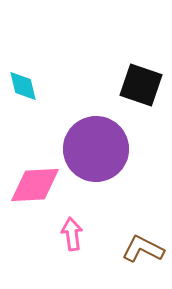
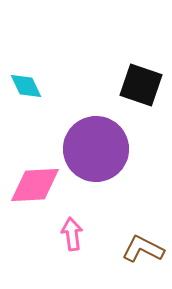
cyan diamond: moved 3 px right; rotated 12 degrees counterclockwise
